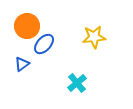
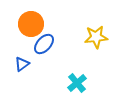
orange circle: moved 4 px right, 2 px up
yellow star: moved 2 px right
